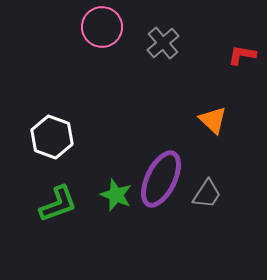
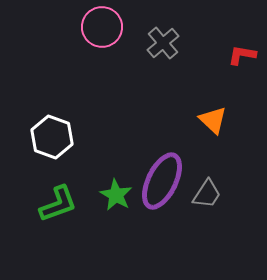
purple ellipse: moved 1 px right, 2 px down
green star: rotated 8 degrees clockwise
